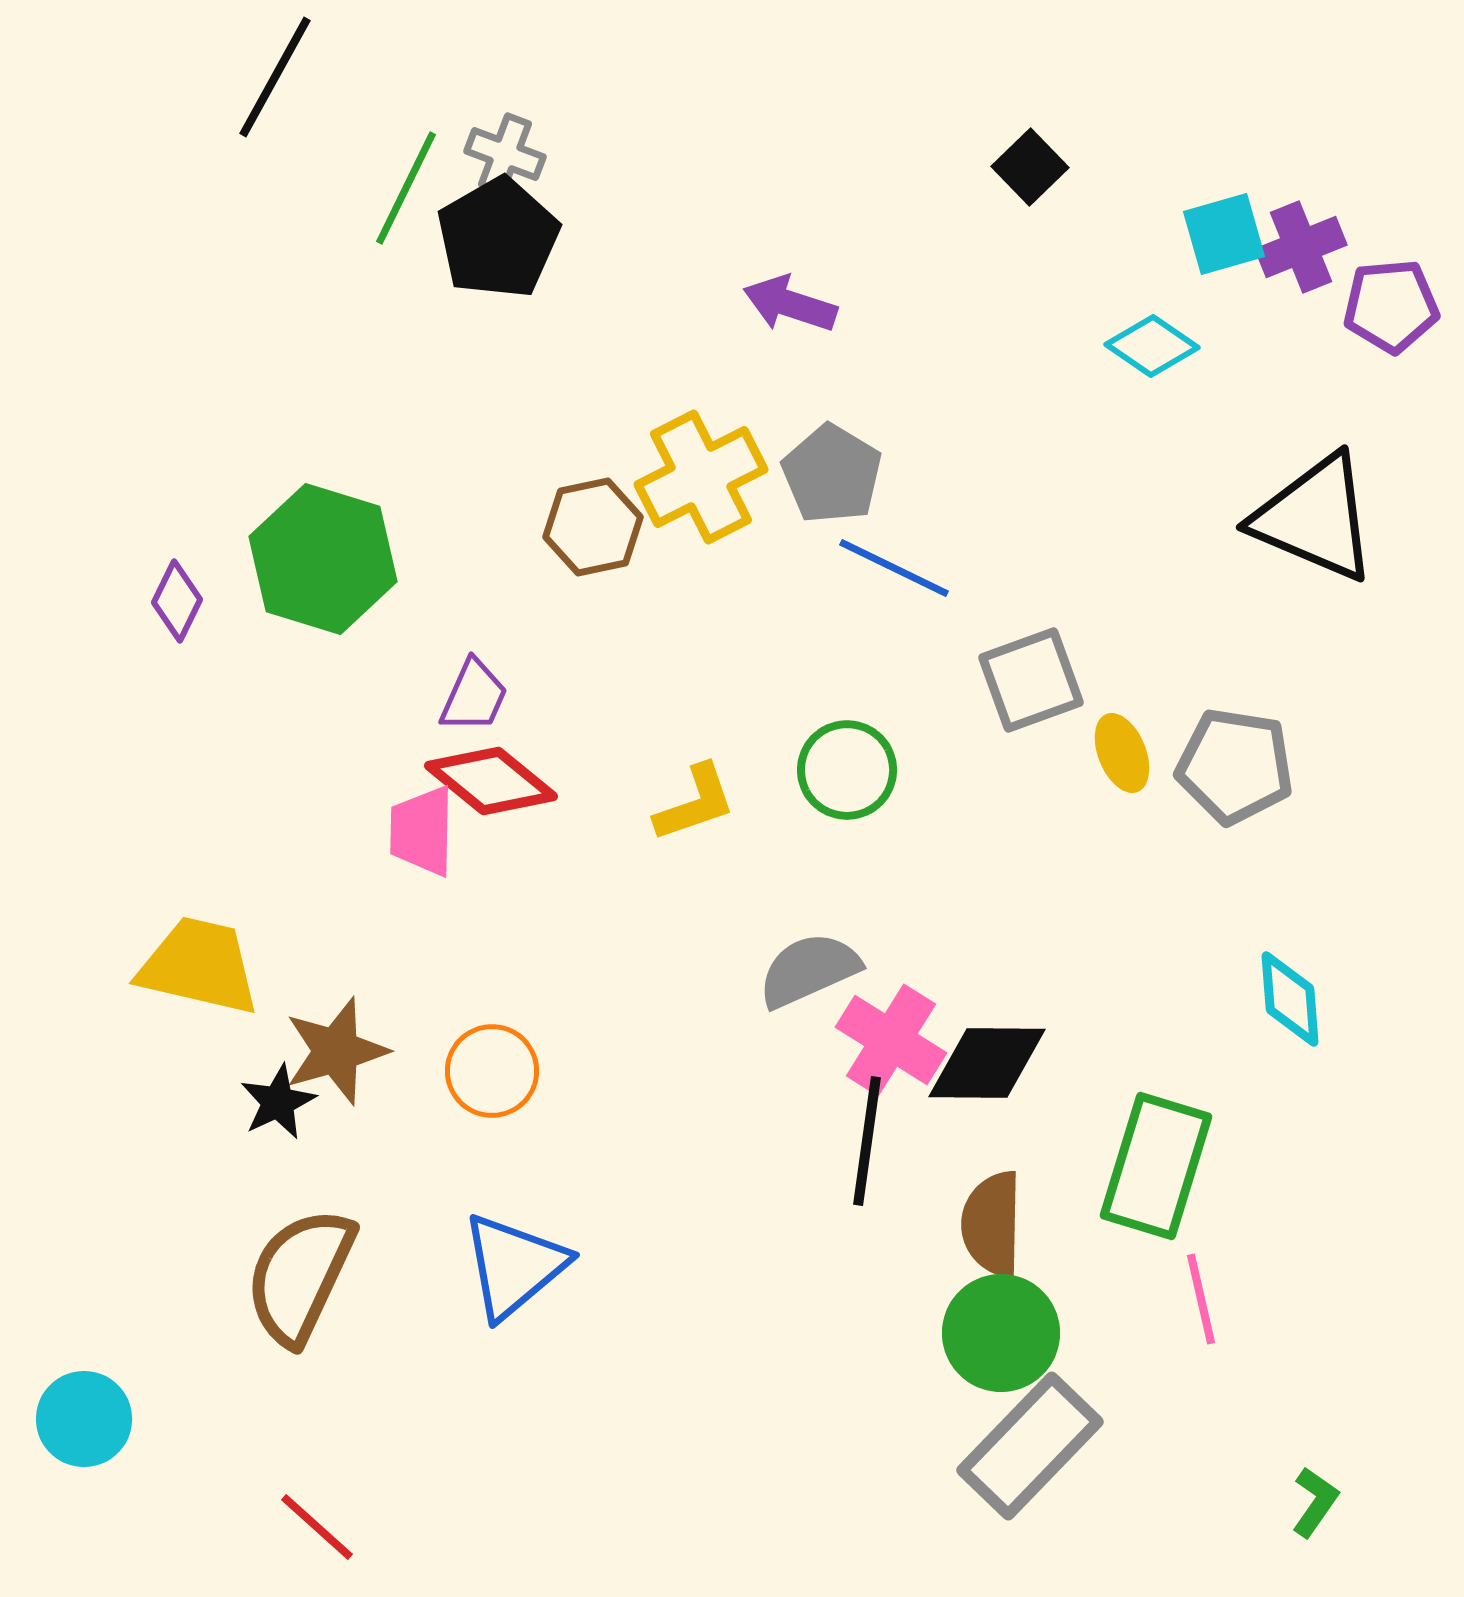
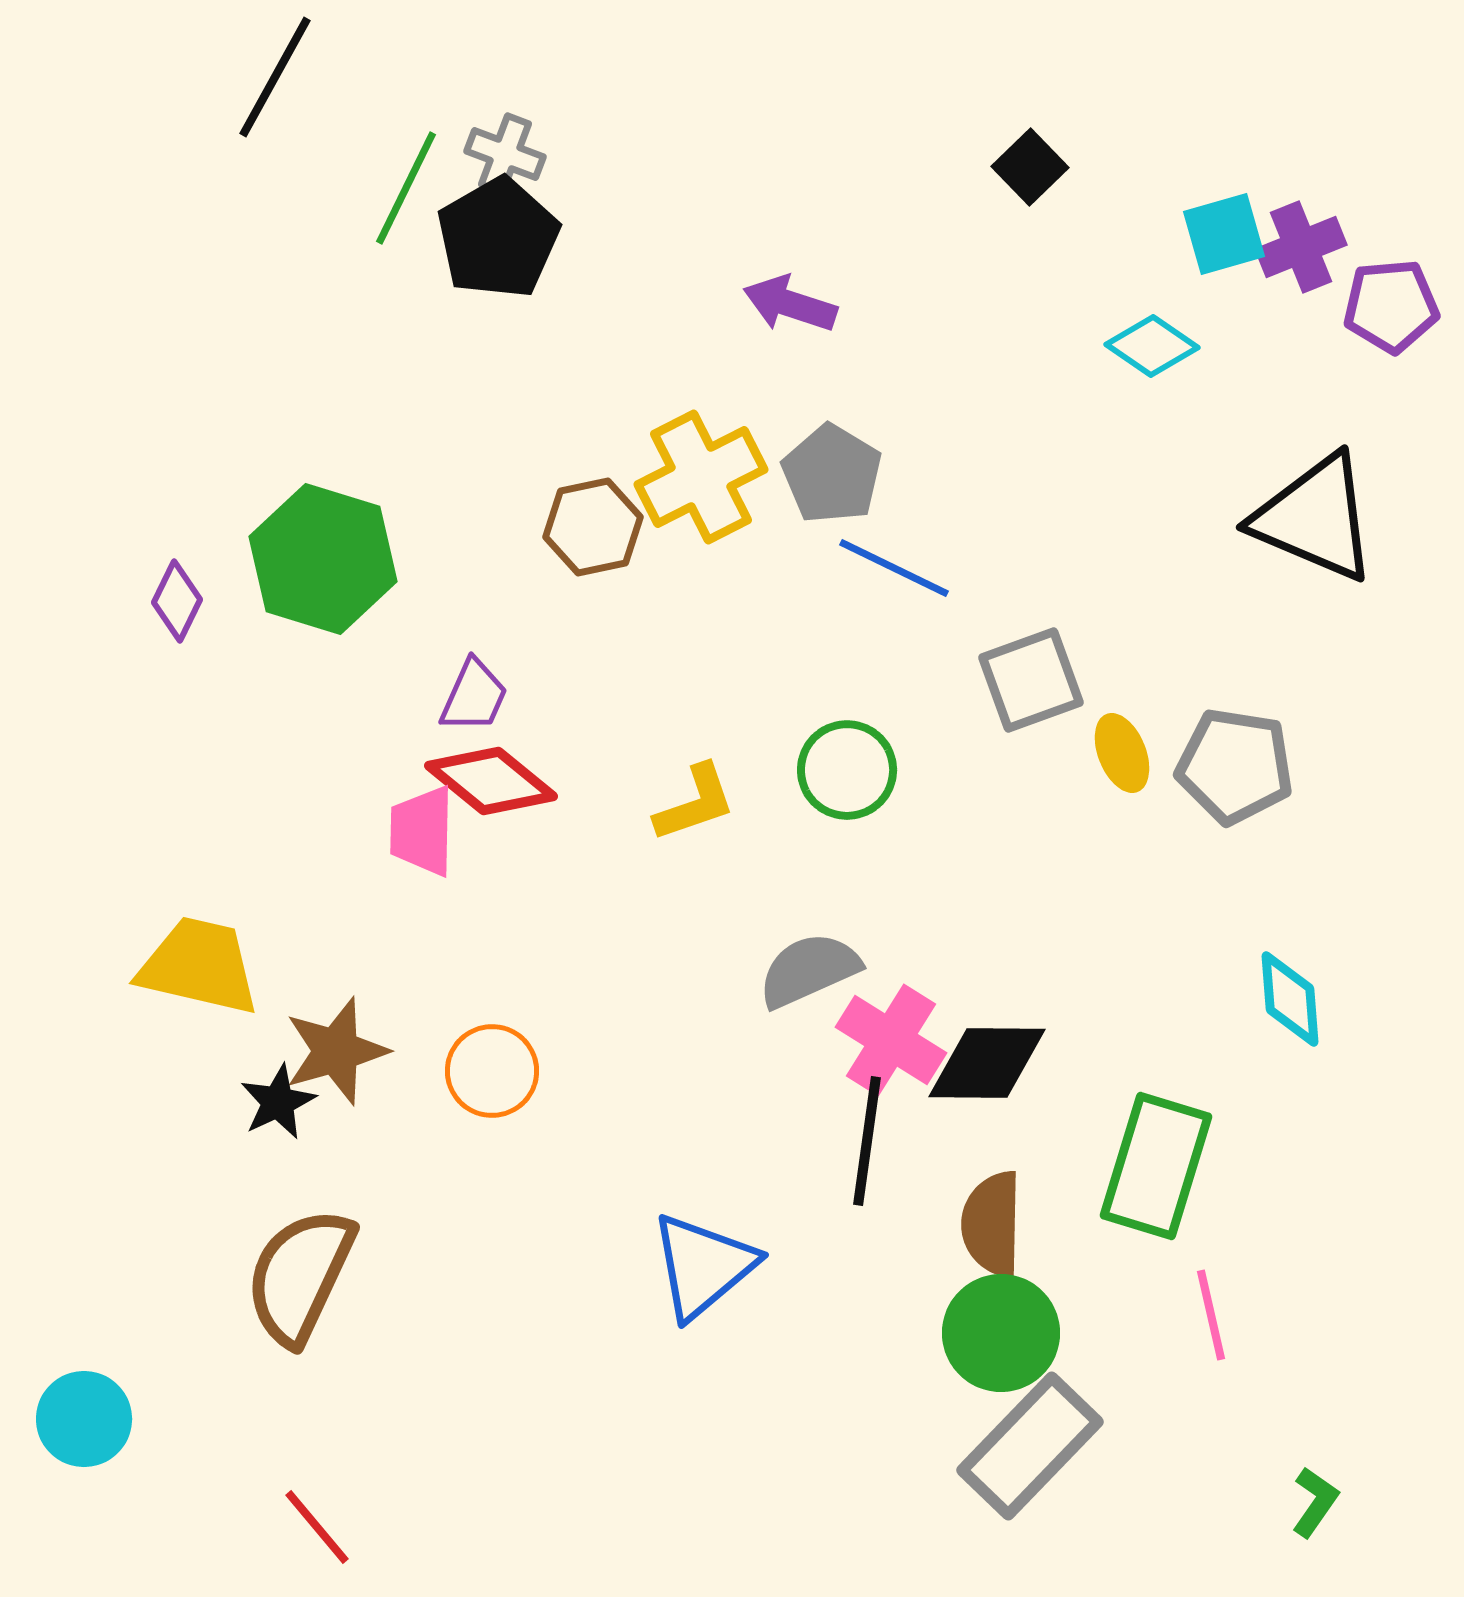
blue triangle at (514, 1266): moved 189 px right
pink line at (1201, 1299): moved 10 px right, 16 px down
red line at (317, 1527): rotated 8 degrees clockwise
